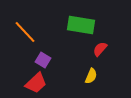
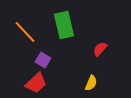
green rectangle: moved 17 px left; rotated 68 degrees clockwise
yellow semicircle: moved 7 px down
